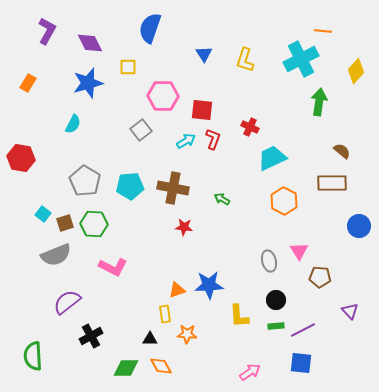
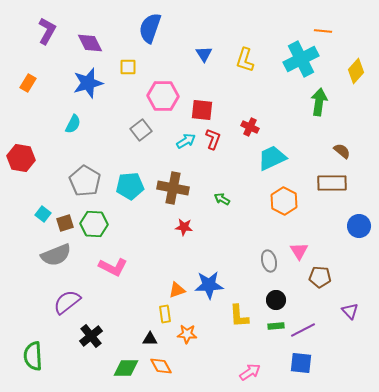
black cross at (91, 336): rotated 10 degrees counterclockwise
